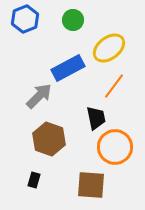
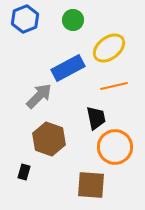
orange line: rotated 40 degrees clockwise
black rectangle: moved 10 px left, 8 px up
